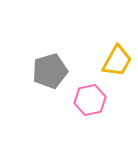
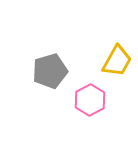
pink hexagon: rotated 16 degrees counterclockwise
